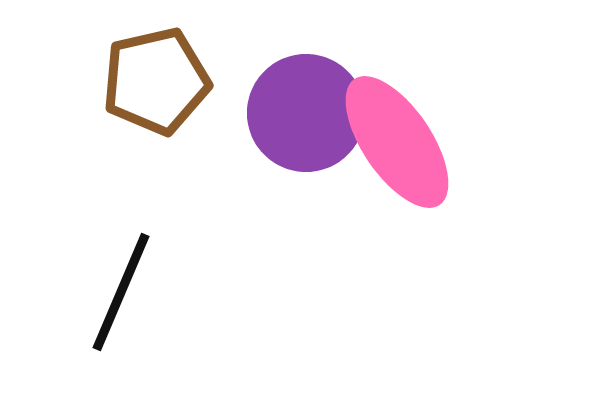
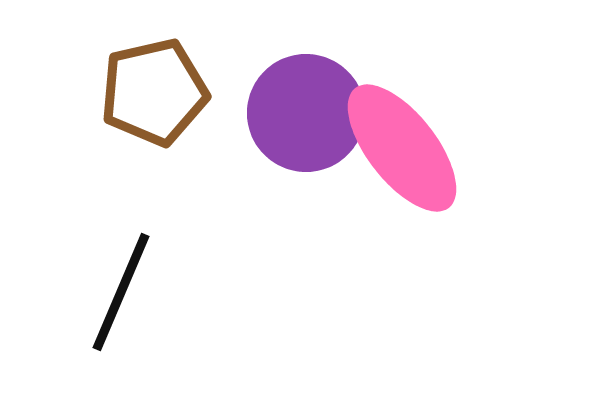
brown pentagon: moved 2 px left, 11 px down
pink ellipse: moved 5 px right, 6 px down; rotated 4 degrees counterclockwise
